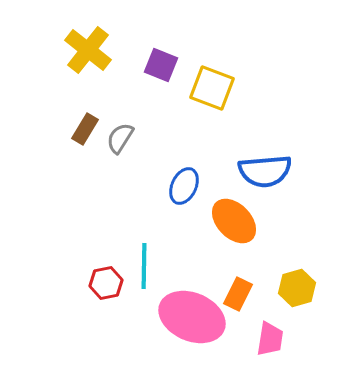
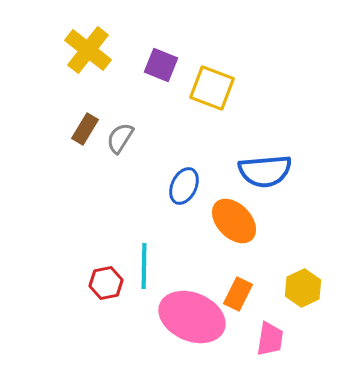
yellow hexagon: moved 6 px right; rotated 9 degrees counterclockwise
